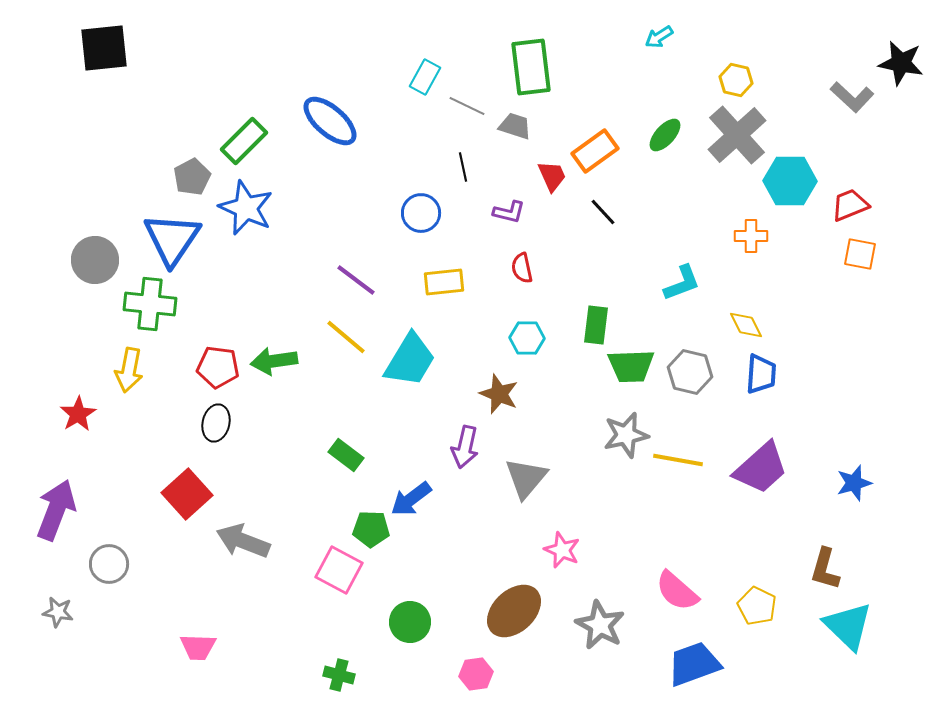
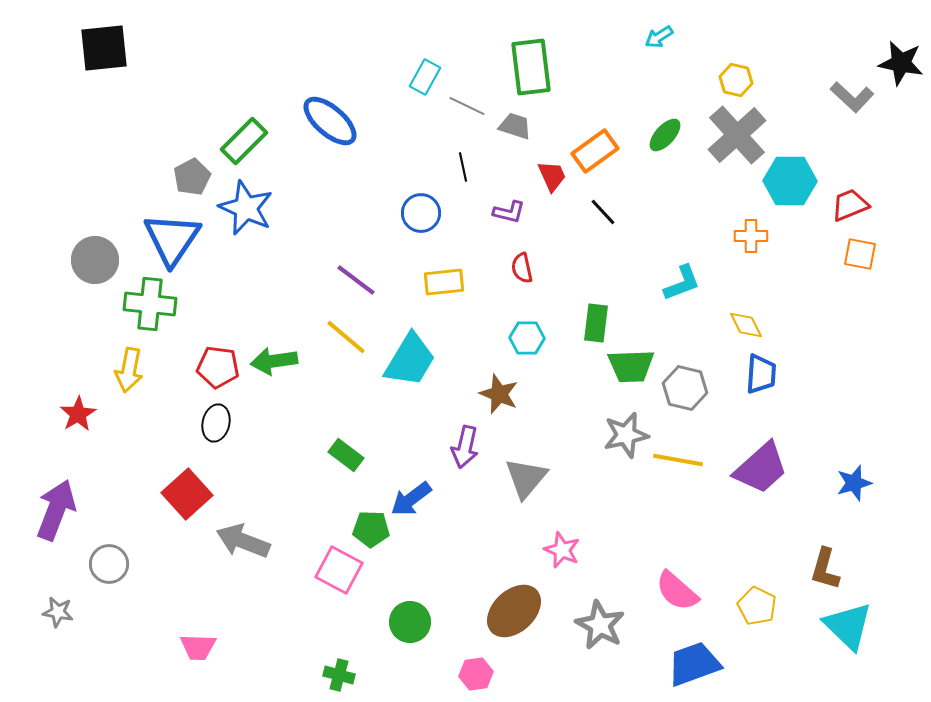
green rectangle at (596, 325): moved 2 px up
gray hexagon at (690, 372): moved 5 px left, 16 px down
